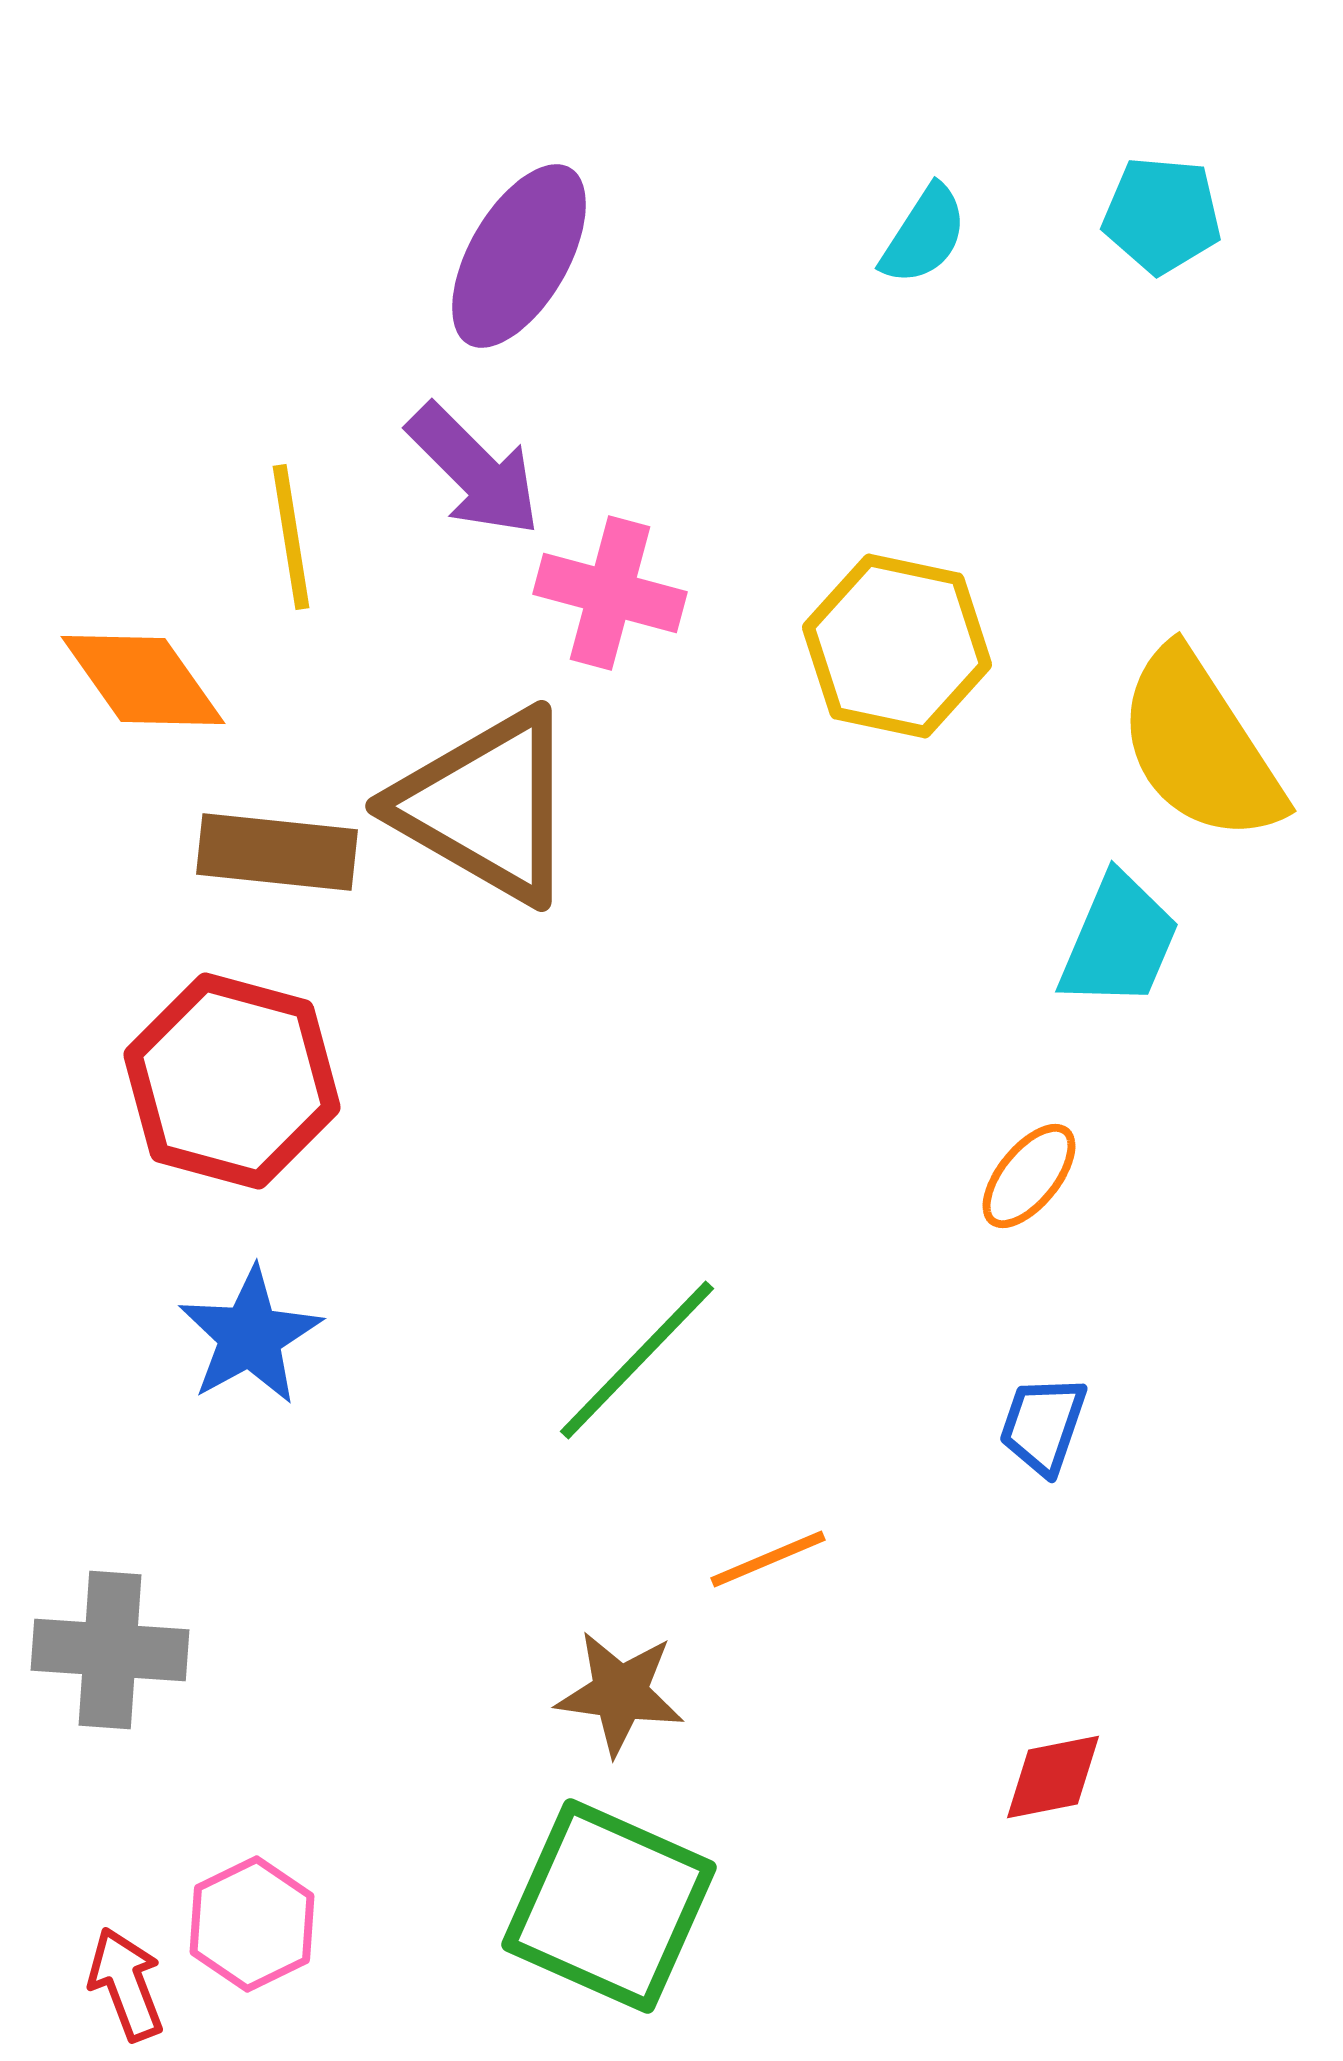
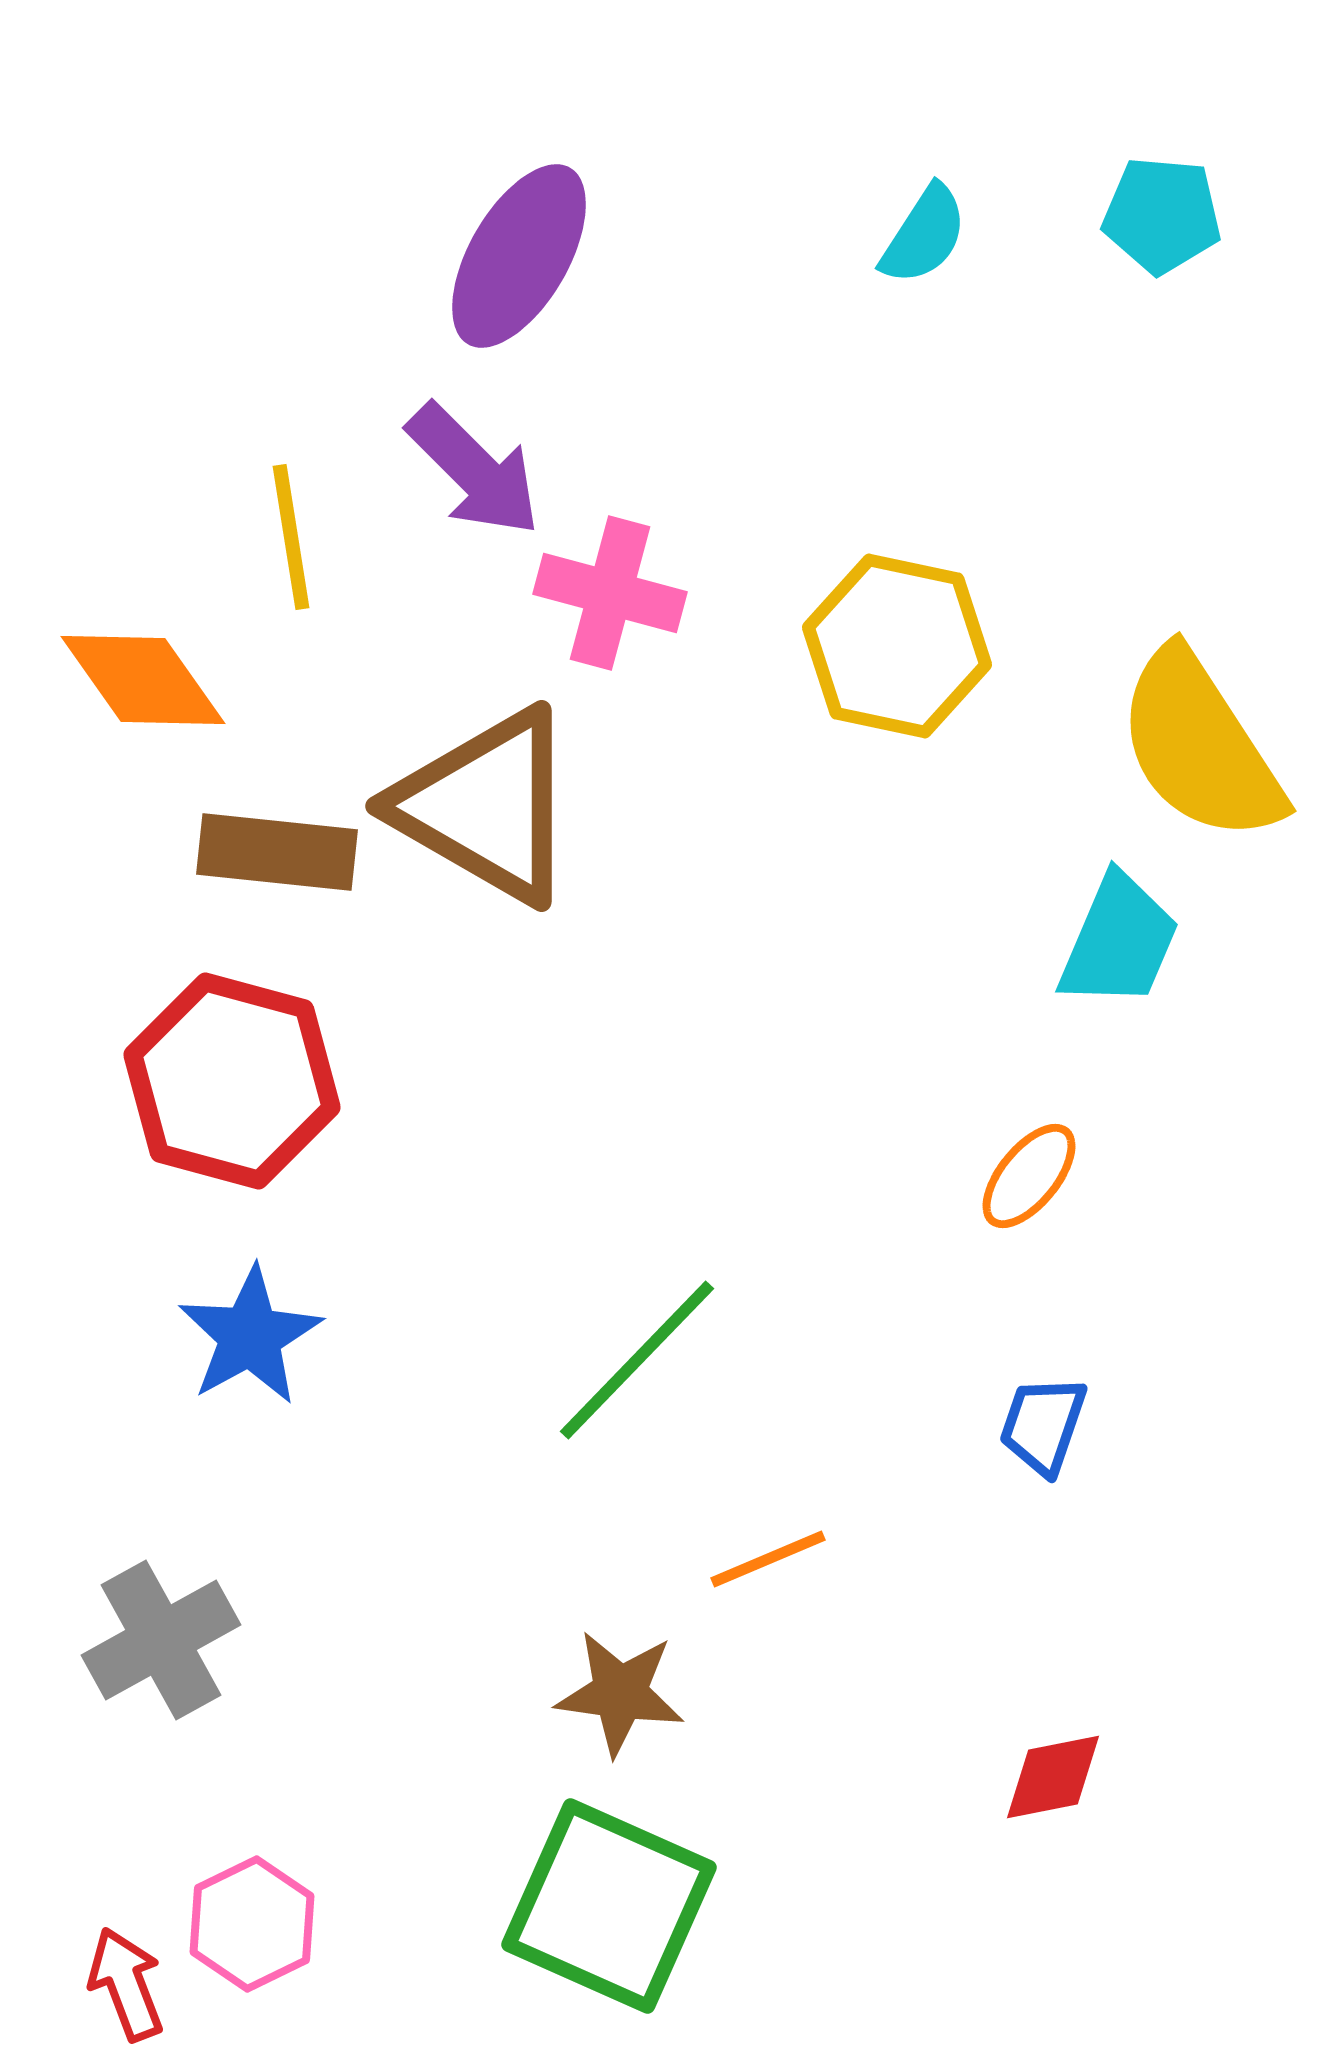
gray cross: moved 51 px right, 10 px up; rotated 33 degrees counterclockwise
